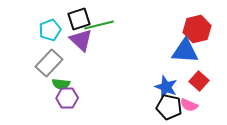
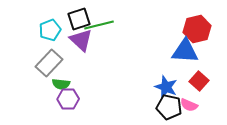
purple hexagon: moved 1 px right, 1 px down
